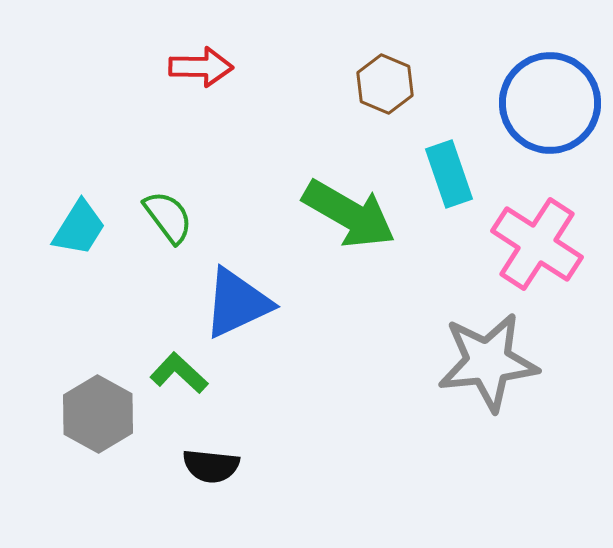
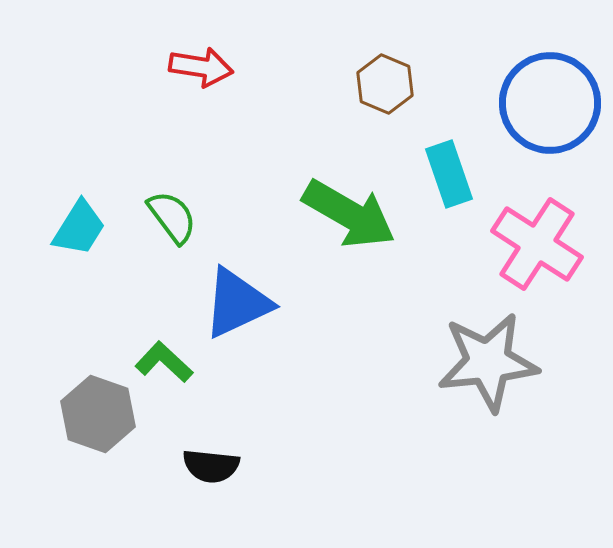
red arrow: rotated 8 degrees clockwise
green semicircle: moved 4 px right
green L-shape: moved 15 px left, 11 px up
gray hexagon: rotated 10 degrees counterclockwise
